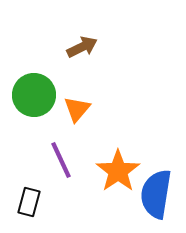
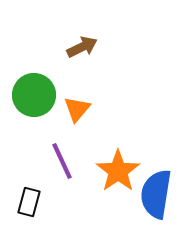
purple line: moved 1 px right, 1 px down
